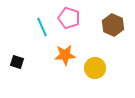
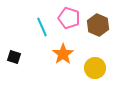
brown hexagon: moved 15 px left
orange star: moved 2 px left, 1 px up; rotated 30 degrees counterclockwise
black square: moved 3 px left, 5 px up
